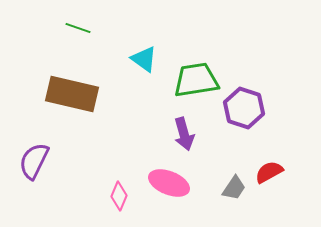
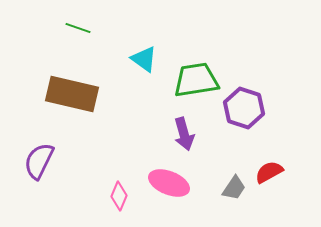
purple semicircle: moved 5 px right
